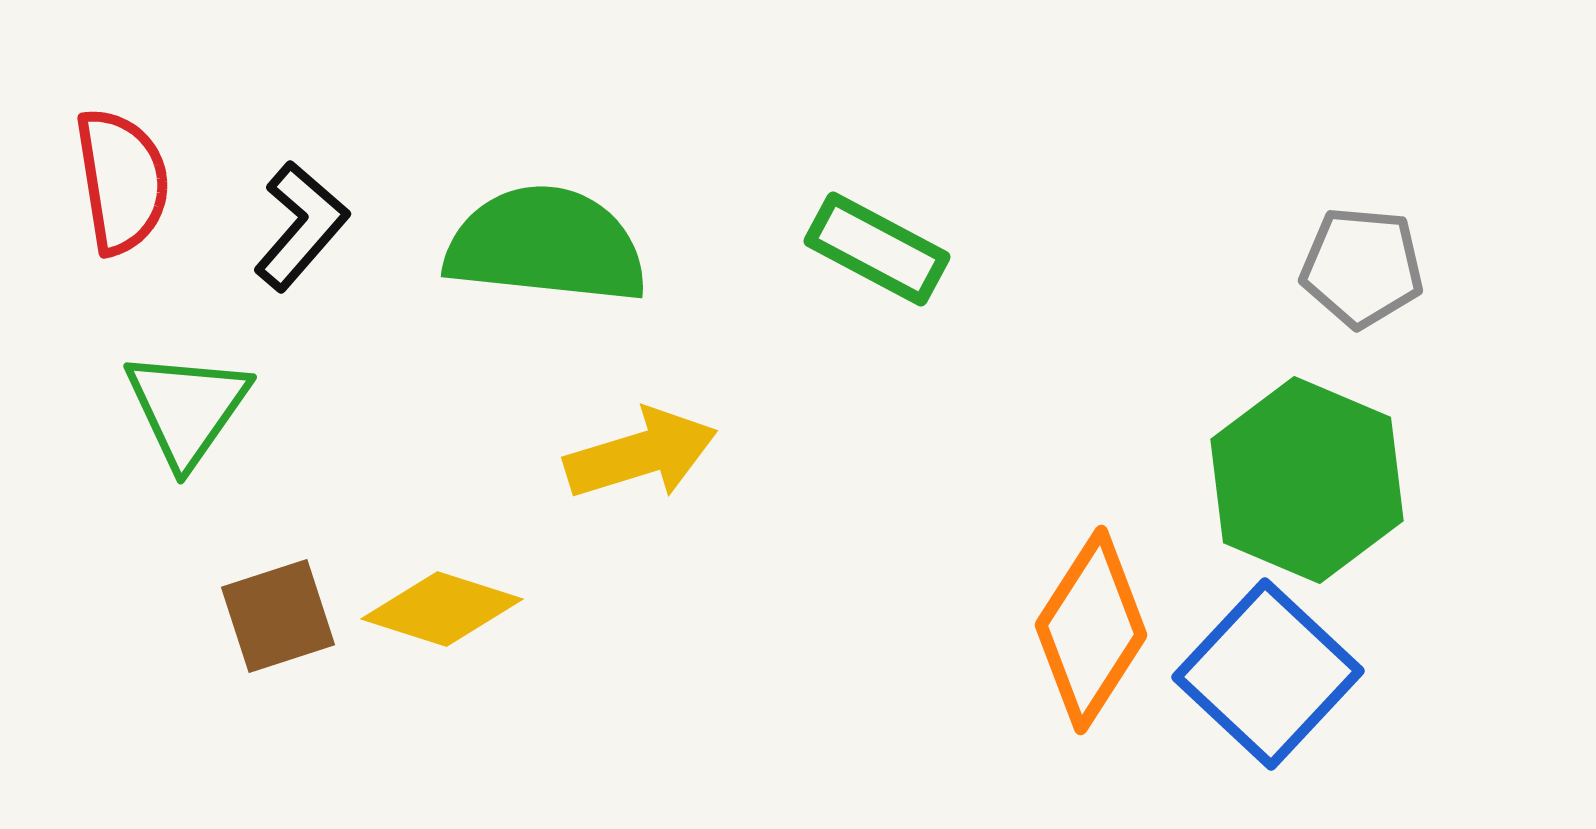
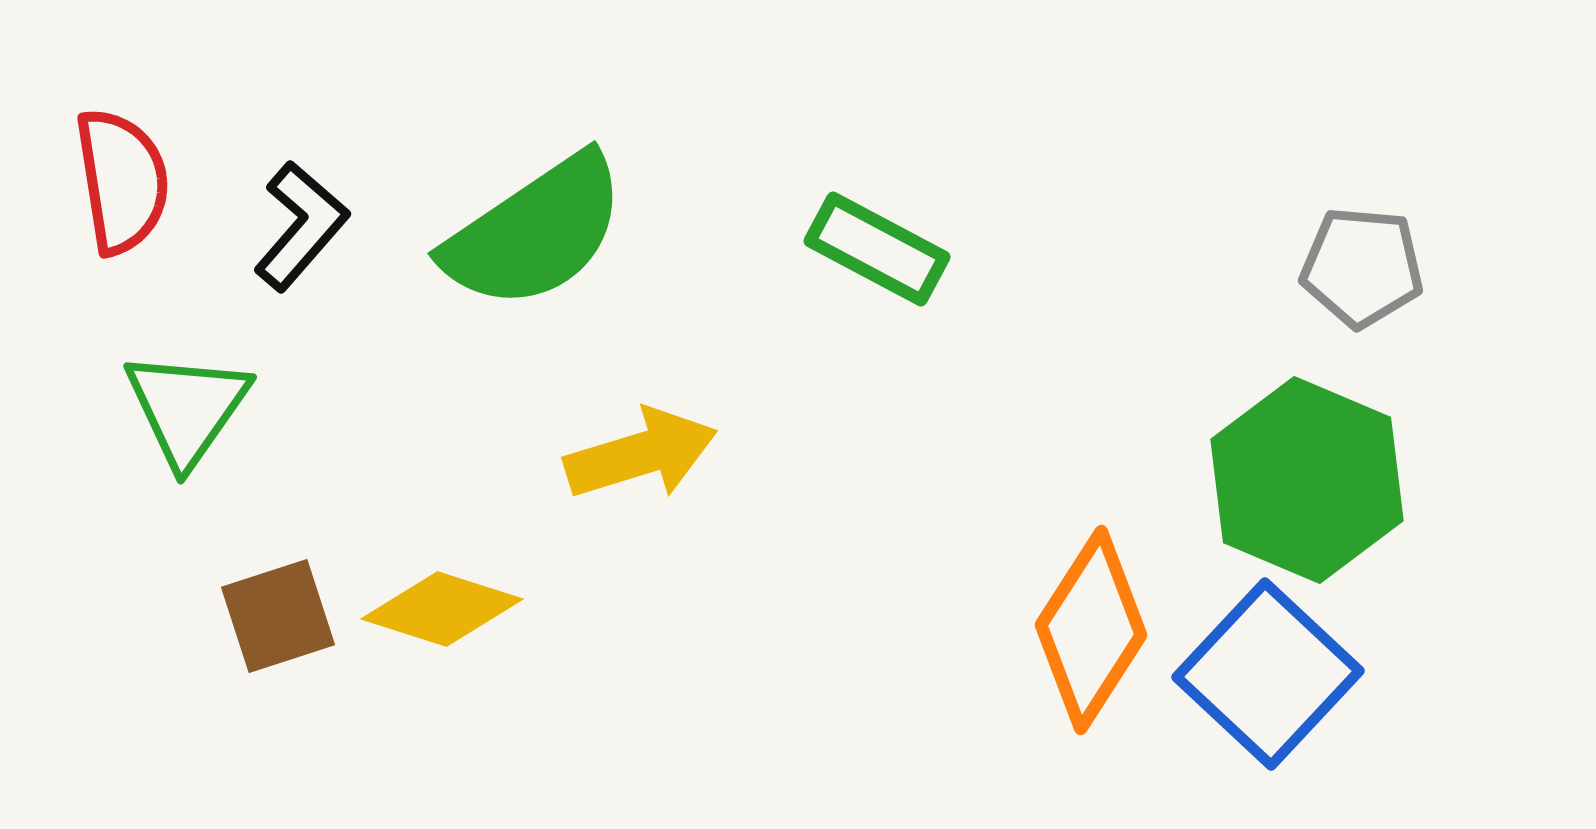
green semicircle: moved 11 px left, 13 px up; rotated 140 degrees clockwise
